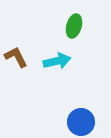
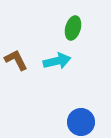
green ellipse: moved 1 px left, 2 px down
brown L-shape: moved 3 px down
